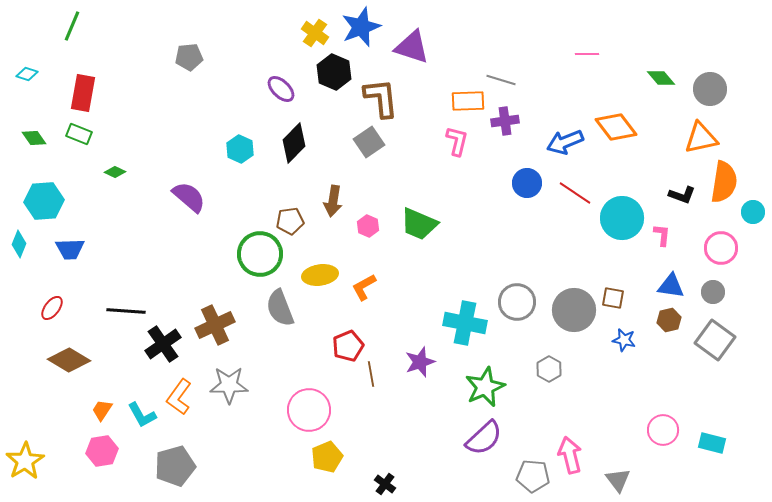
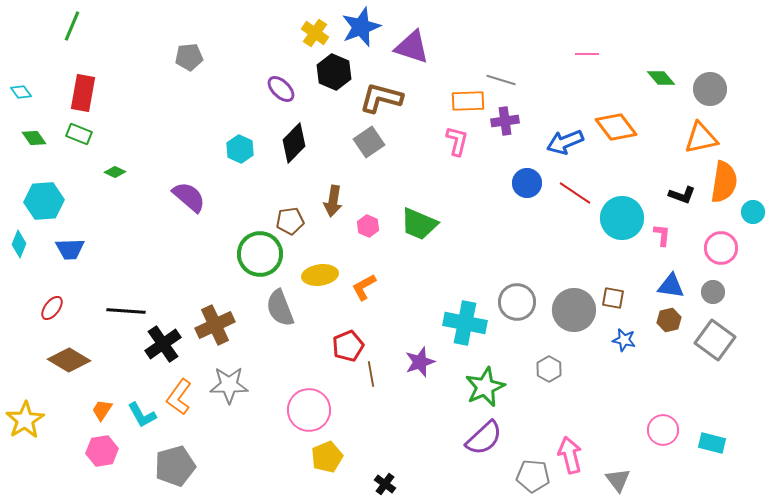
cyan diamond at (27, 74): moved 6 px left, 18 px down; rotated 35 degrees clockwise
brown L-shape at (381, 98): rotated 69 degrees counterclockwise
yellow star at (25, 461): moved 41 px up
